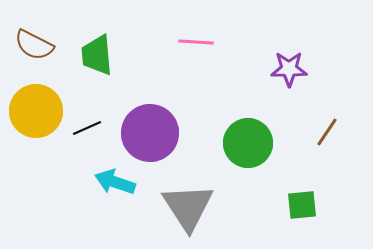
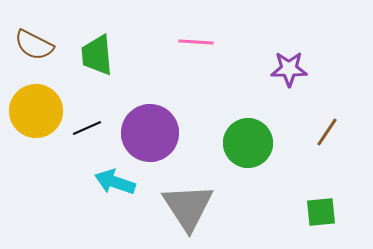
green square: moved 19 px right, 7 px down
